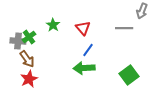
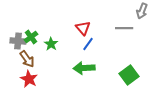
green star: moved 2 px left, 19 px down
green cross: moved 2 px right
blue line: moved 6 px up
red star: rotated 18 degrees counterclockwise
